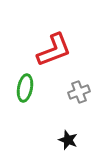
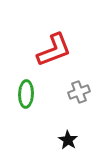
green ellipse: moved 1 px right, 6 px down; rotated 8 degrees counterclockwise
black star: rotated 12 degrees clockwise
